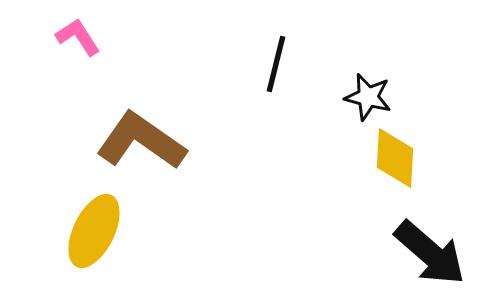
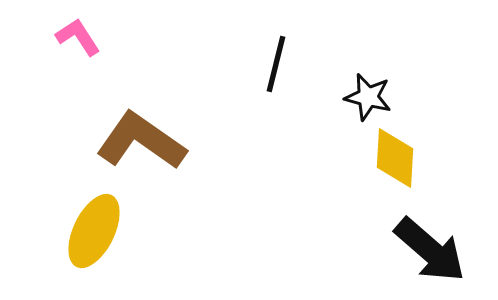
black arrow: moved 3 px up
